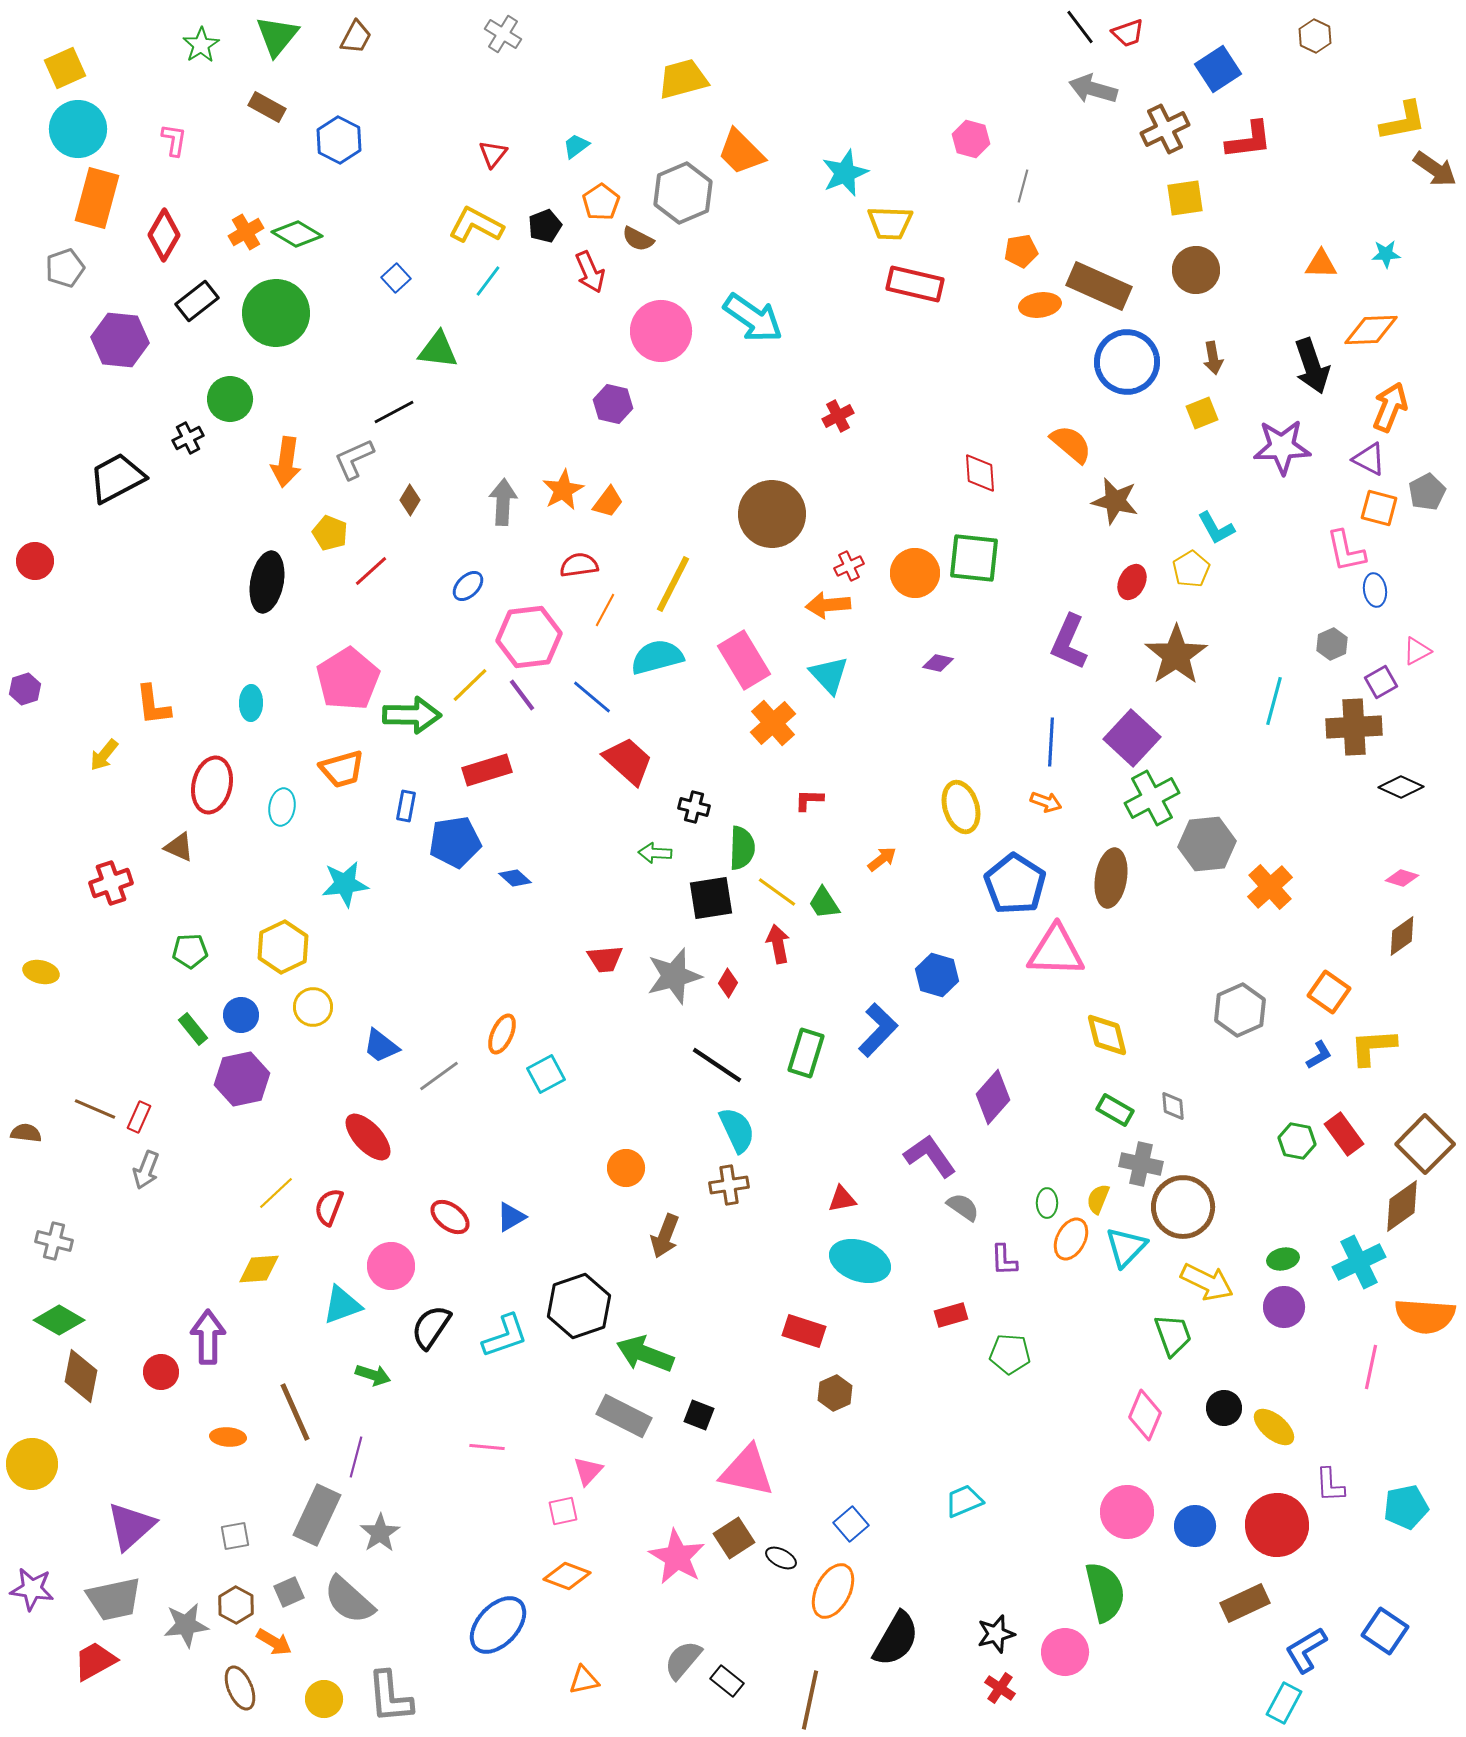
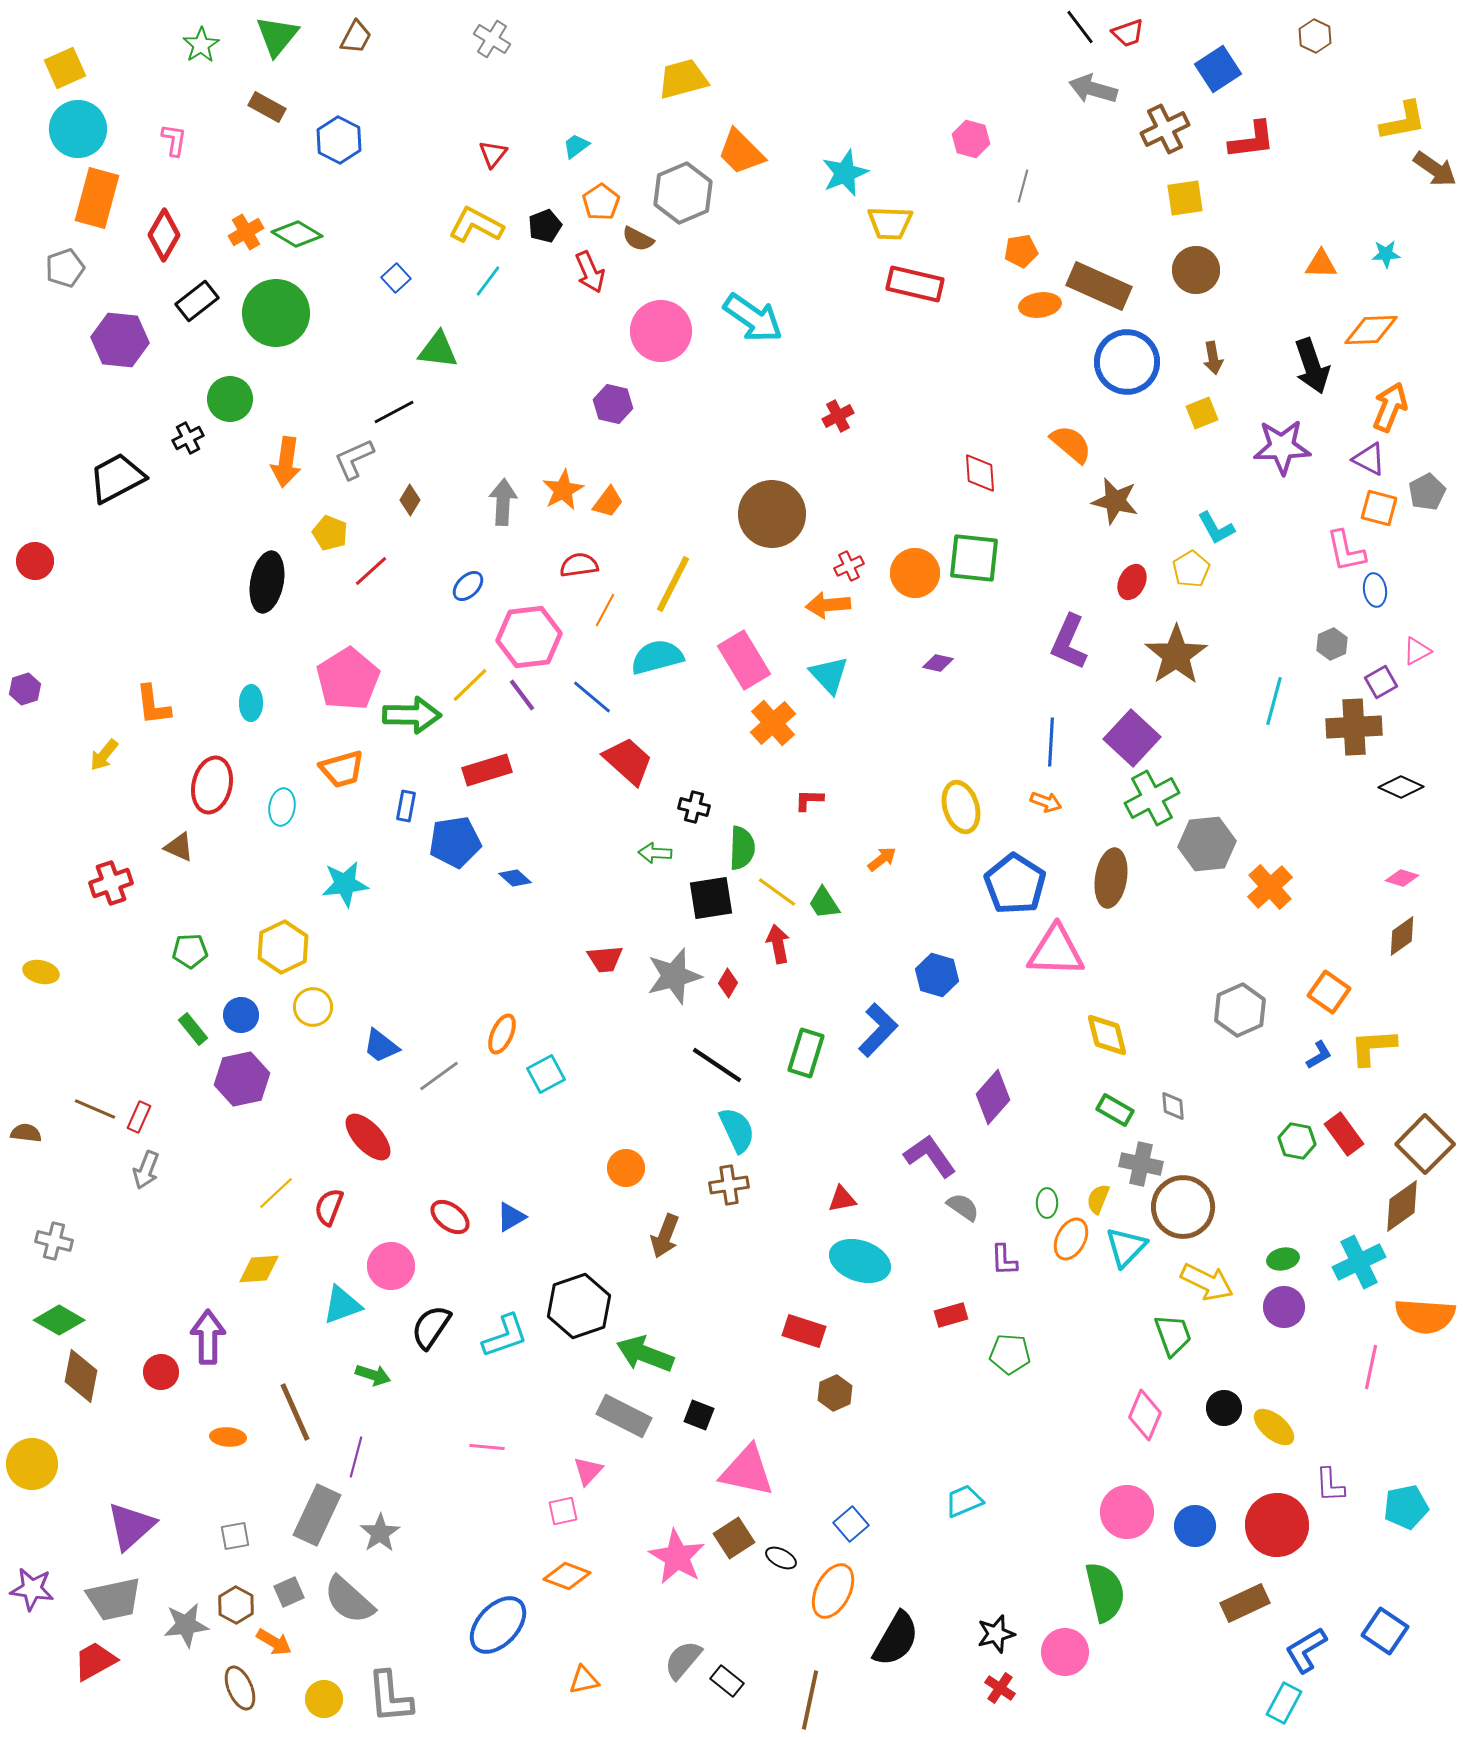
gray cross at (503, 34): moved 11 px left, 5 px down
red L-shape at (1249, 140): moved 3 px right
